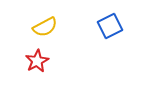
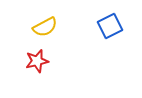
red star: rotated 15 degrees clockwise
